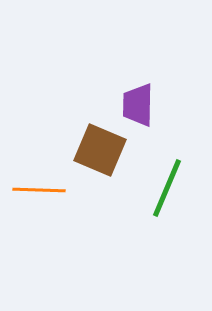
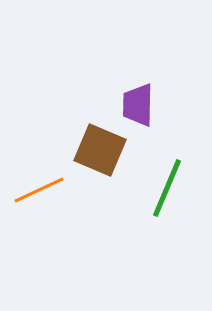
orange line: rotated 27 degrees counterclockwise
